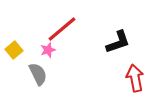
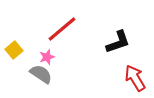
pink star: moved 1 px left, 7 px down
gray semicircle: moved 3 px right; rotated 30 degrees counterclockwise
red arrow: rotated 20 degrees counterclockwise
